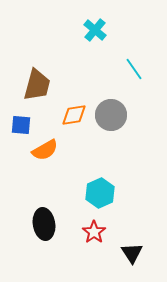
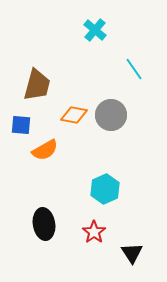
orange diamond: rotated 20 degrees clockwise
cyan hexagon: moved 5 px right, 4 px up
